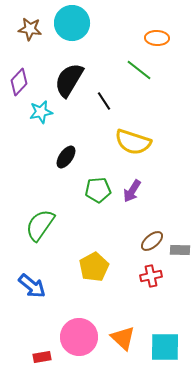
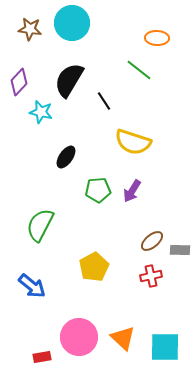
cyan star: rotated 25 degrees clockwise
green semicircle: rotated 8 degrees counterclockwise
